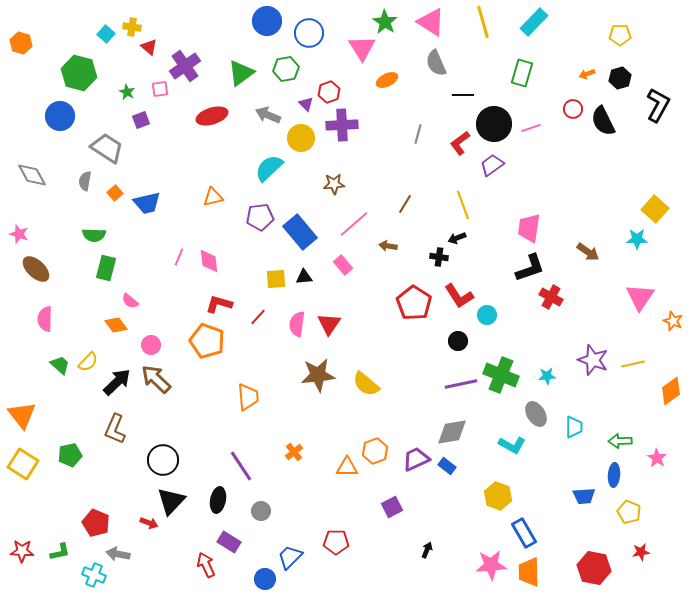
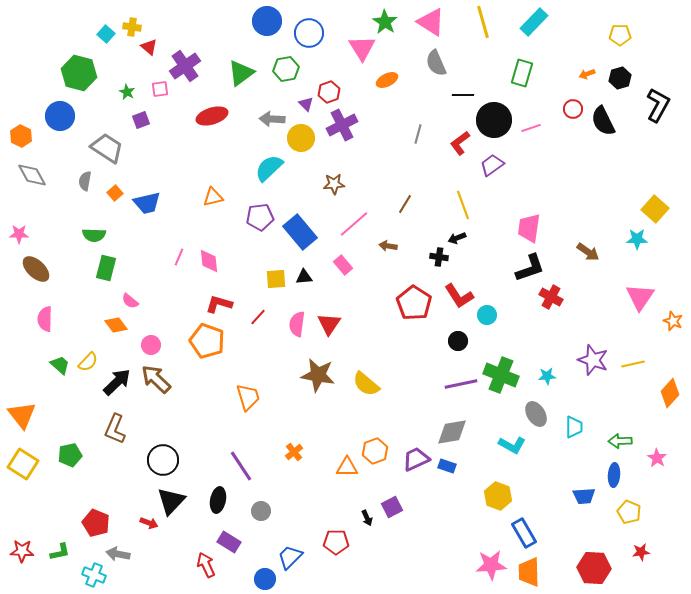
orange hexagon at (21, 43): moved 93 px down; rotated 10 degrees clockwise
gray arrow at (268, 115): moved 4 px right, 4 px down; rotated 20 degrees counterclockwise
black circle at (494, 124): moved 4 px up
purple cross at (342, 125): rotated 24 degrees counterclockwise
pink star at (19, 234): rotated 18 degrees counterclockwise
brown star at (318, 375): rotated 16 degrees clockwise
orange diamond at (671, 391): moved 1 px left, 2 px down; rotated 12 degrees counterclockwise
orange trapezoid at (248, 397): rotated 12 degrees counterclockwise
blue rectangle at (447, 466): rotated 18 degrees counterclockwise
black arrow at (427, 550): moved 60 px left, 32 px up; rotated 133 degrees clockwise
red hexagon at (594, 568): rotated 8 degrees counterclockwise
